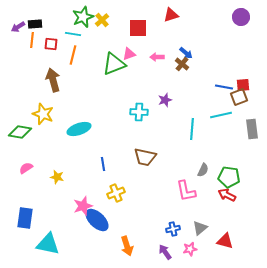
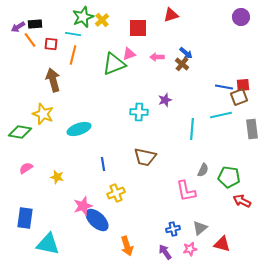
orange line at (32, 40): moved 2 px left; rotated 42 degrees counterclockwise
red arrow at (227, 195): moved 15 px right, 6 px down
red triangle at (225, 241): moved 3 px left, 3 px down
